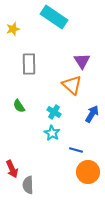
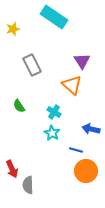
gray rectangle: moved 3 px right, 1 px down; rotated 25 degrees counterclockwise
blue arrow: moved 1 px left, 15 px down; rotated 108 degrees counterclockwise
orange circle: moved 2 px left, 1 px up
